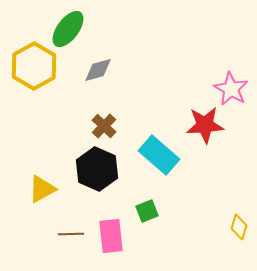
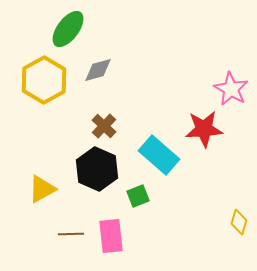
yellow hexagon: moved 10 px right, 14 px down
red star: moved 1 px left, 4 px down
green square: moved 9 px left, 15 px up
yellow diamond: moved 5 px up
